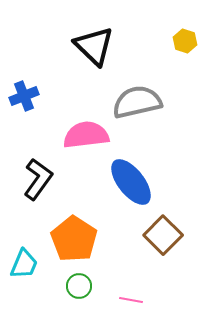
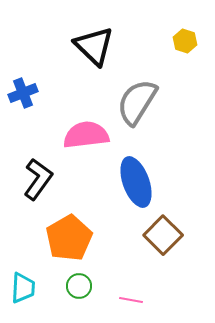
blue cross: moved 1 px left, 3 px up
gray semicircle: rotated 45 degrees counterclockwise
blue ellipse: moved 5 px right; rotated 18 degrees clockwise
orange pentagon: moved 5 px left, 1 px up; rotated 9 degrees clockwise
cyan trapezoid: moved 1 px left, 24 px down; rotated 20 degrees counterclockwise
